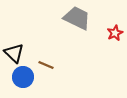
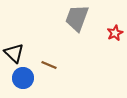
gray trapezoid: rotated 96 degrees counterclockwise
brown line: moved 3 px right
blue circle: moved 1 px down
